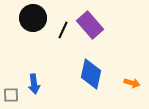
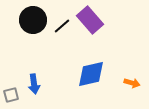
black circle: moved 2 px down
purple rectangle: moved 5 px up
black line: moved 1 px left, 4 px up; rotated 24 degrees clockwise
blue diamond: rotated 64 degrees clockwise
gray square: rotated 14 degrees counterclockwise
